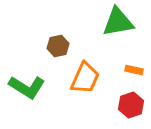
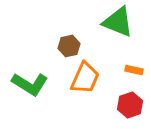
green triangle: rotated 32 degrees clockwise
brown hexagon: moved 11 px right
green L-shape: moved 3 px right, 3 px up
red hexagon: moved 1 px left
